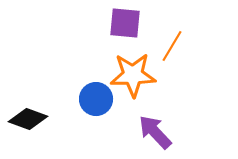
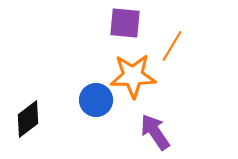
orange star: moved 1 px down
blue circle: moved 1 px down
black diamond: rotated 57 degrees counterclockwise
purple arrow: rotated 9 degrees clockwise
